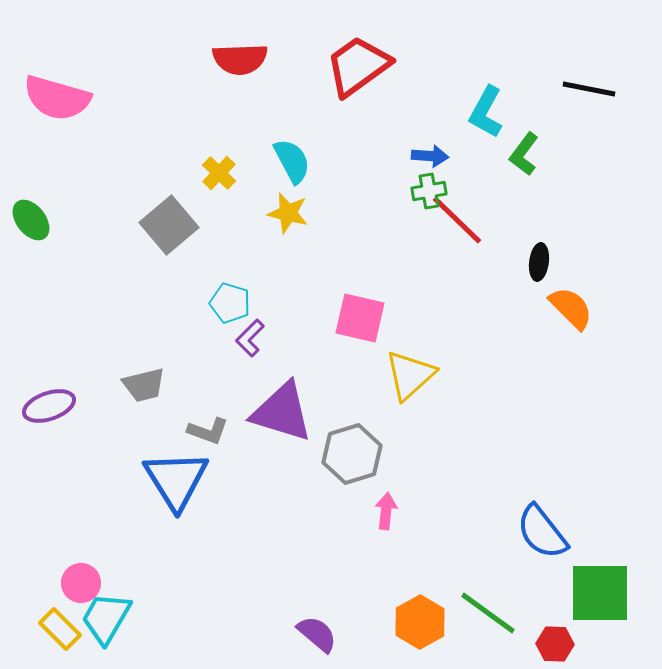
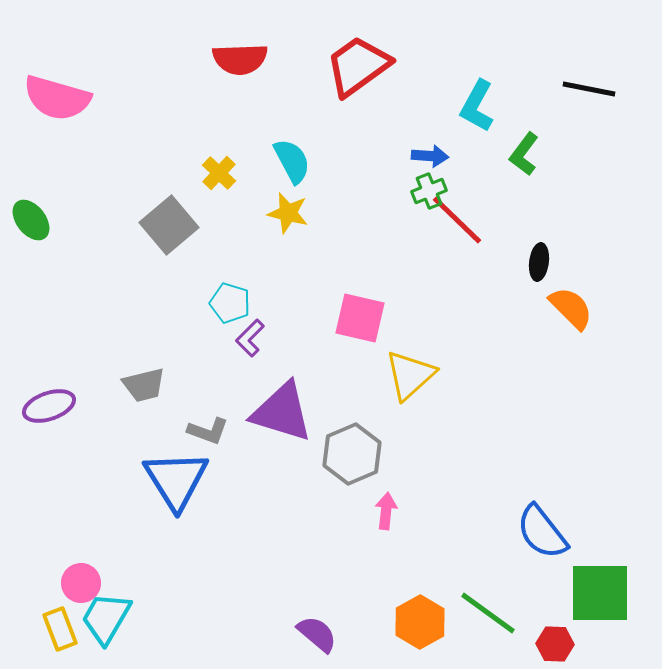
cyan L-shape: moved 9 px left, 6 px up
green cross: rotated 12 degrees counterclockwise
gray hexagon: rotated 6 degrees counterclockwise
yellow rectangle: rotated 24 degrees clockwise
